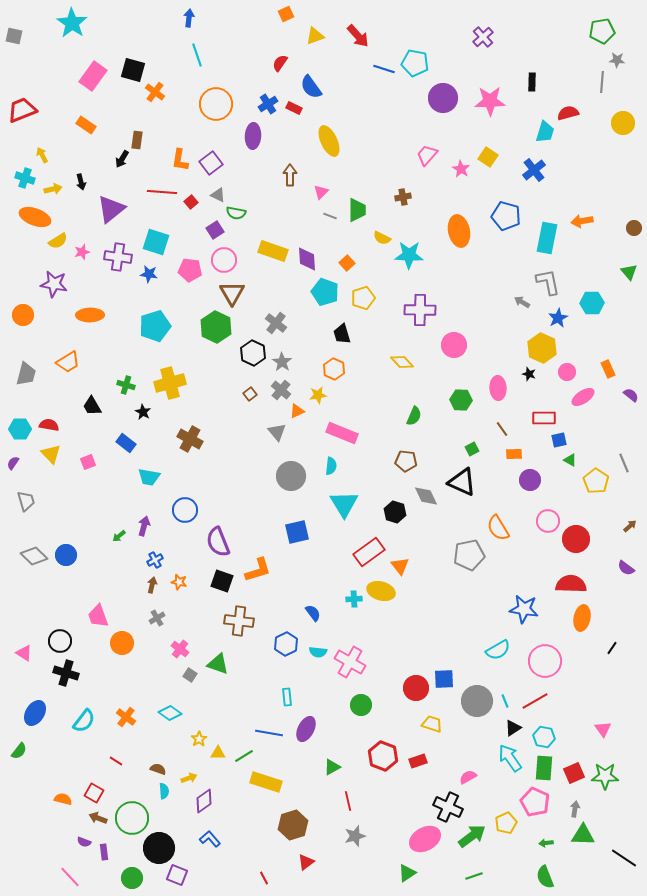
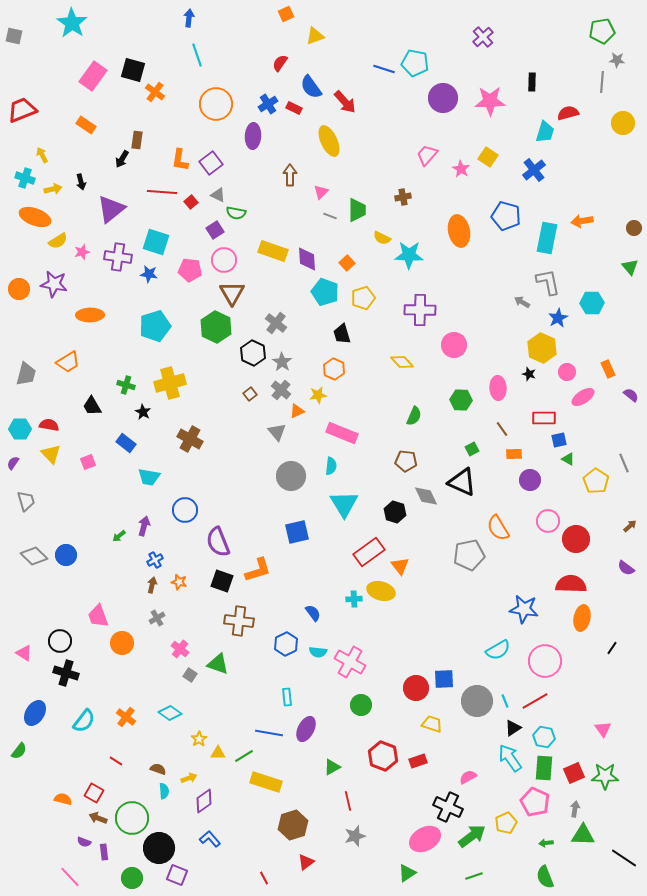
red arrow at (358, 36): moved 13 px left, 66 px down
green triangle at (629, 272): moved 1 px right, 5 px up
orange circle at (23, 315): moved 4 px left, 26 px up
green triangle at (570, 460): moved 2 px left, 1 px up
